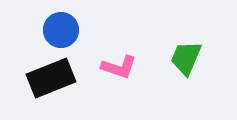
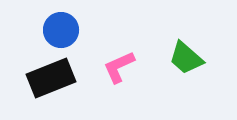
green trapezoid: rotated 72 degrees counterclockwise
pink L-shape: rotated 138 degrees clockwise
